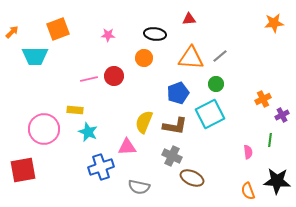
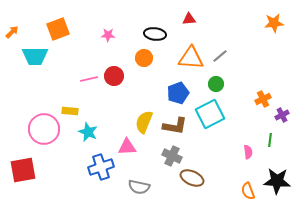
yellow rectangle: moved 5 px left, 1 px down
